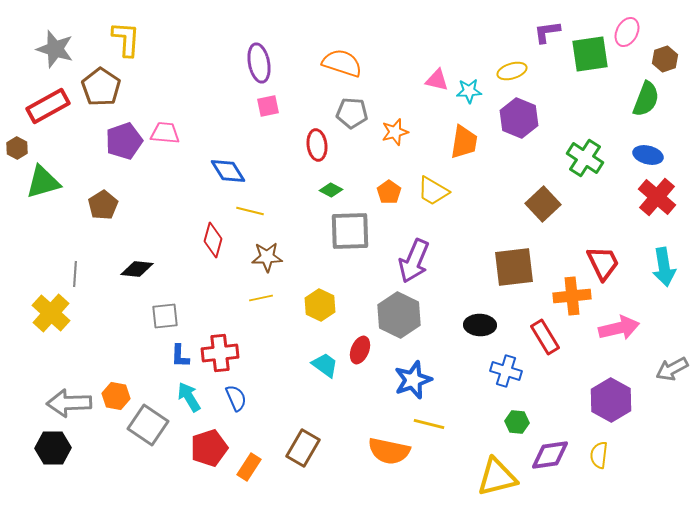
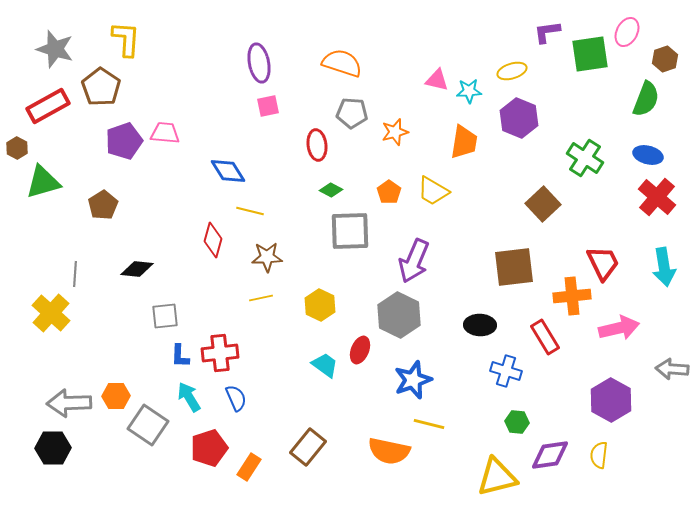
gray arrow at (672, 369): rotated 32 degrees clockwise
orange hexagon at (116, 396): rotated 12 degrees counterclockwise
brown rectangle at (303, 448): moved 5 px right, 1 px up; rotated 9 degrees clockwise
